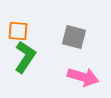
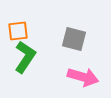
orange square: rotated 10 degrees counterclockwise
gray square: moved 2 px down
